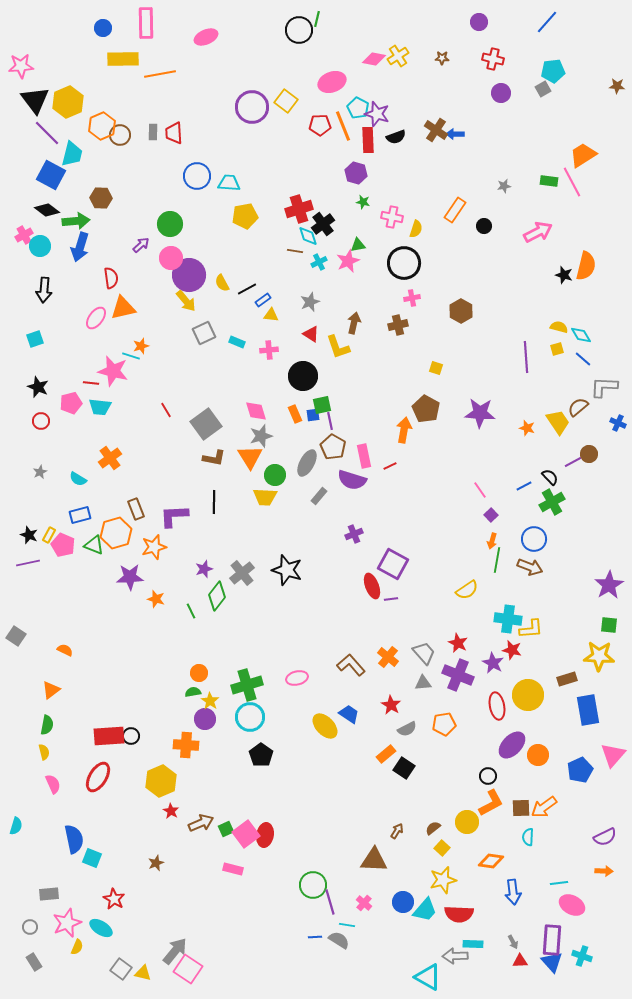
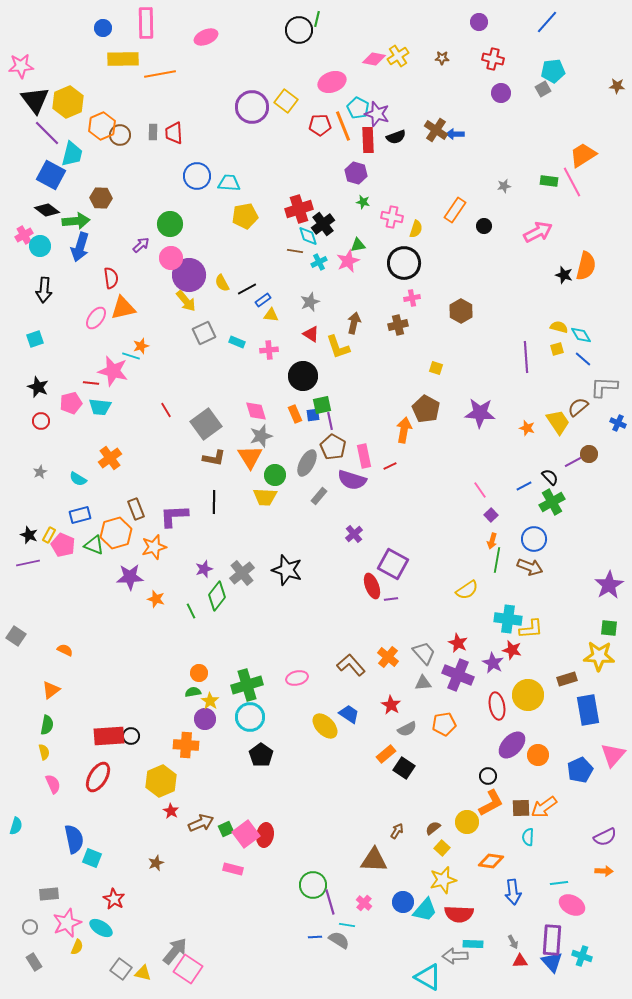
purple cross at (354, 534): rotated 18 degrees counterclockwise
green square at (609, 625): moved 3 px down
